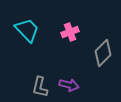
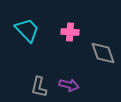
pink cross: rotated 24 degrees clockwise
gray diamond: rotated 64 degrees counterclockwise
gray L-shape: moved 1 px left
